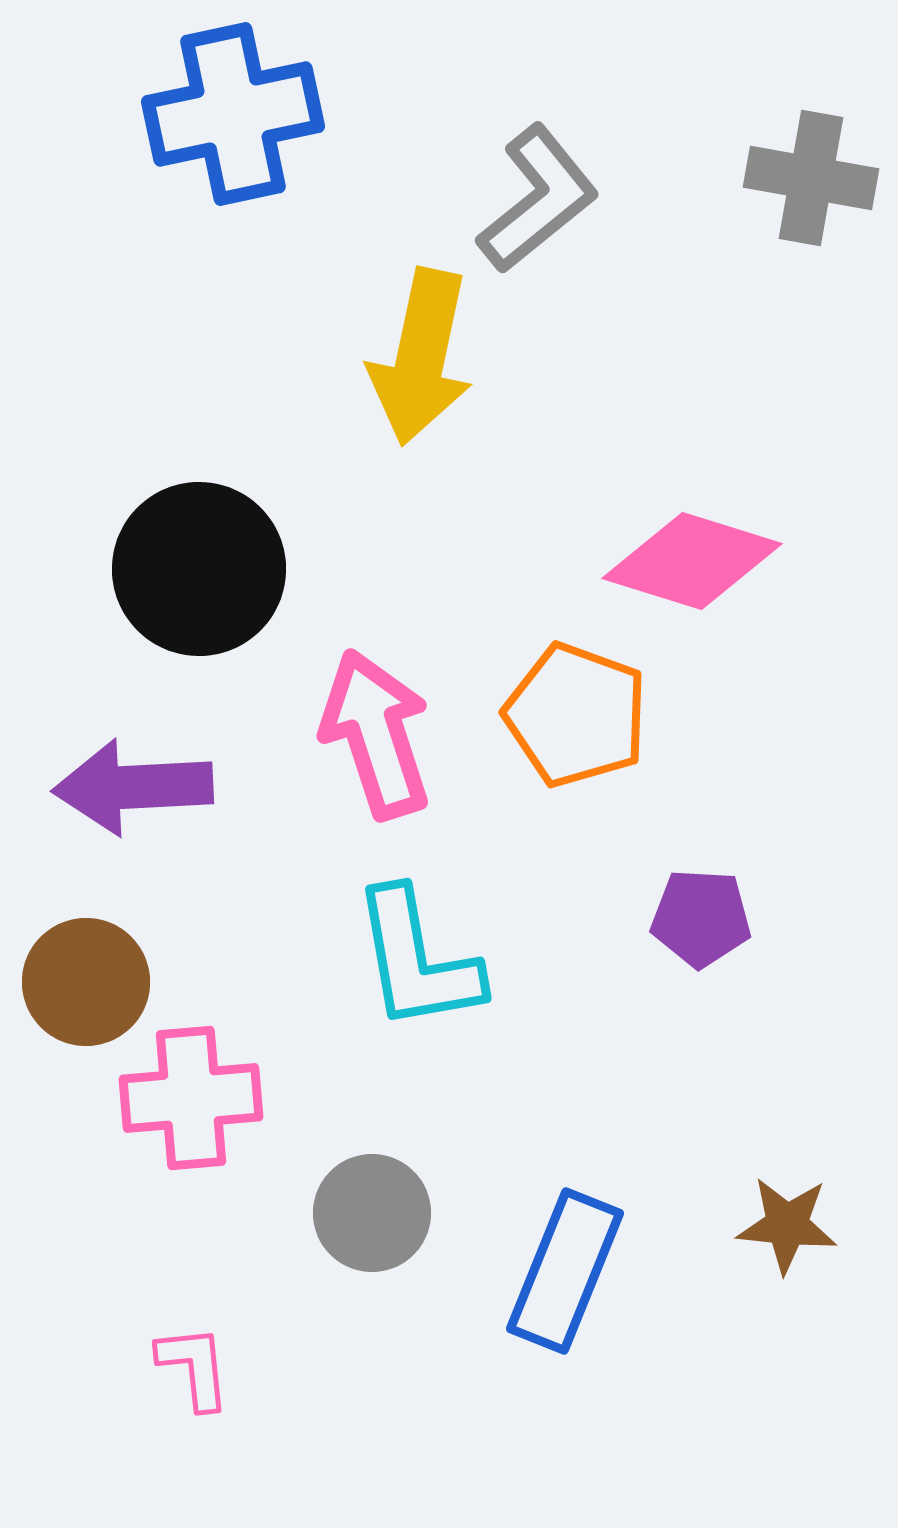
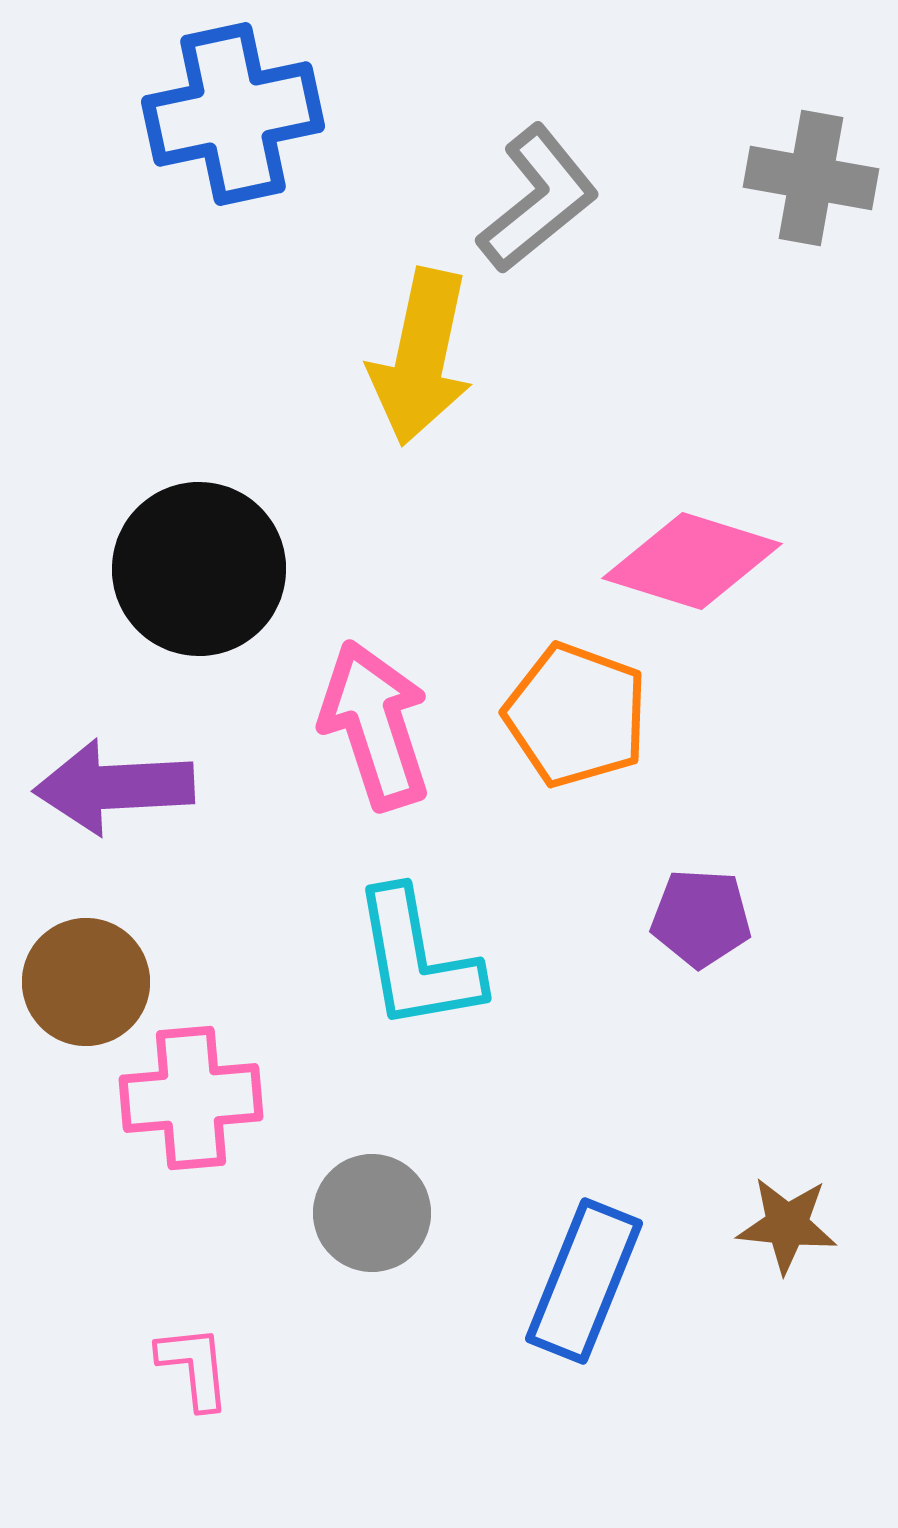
pink arrow: moved 1 px left, 9 px up
purple arrow: moved 19 px left
blue rectangle: moved 19 px right, 10 px down
